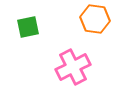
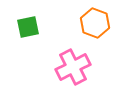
orange hexagon: moved 4 px down; rotated 12 degrees clockwise
